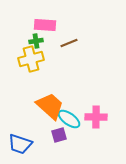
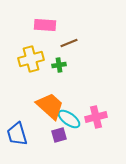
green cross: moved 23 px right, 24 px down
pink cross: rotated 15 degrees counterclockwise
blue trapezoid: moved 3 px left, 10 px up; rotated 55 degrees clockwise
